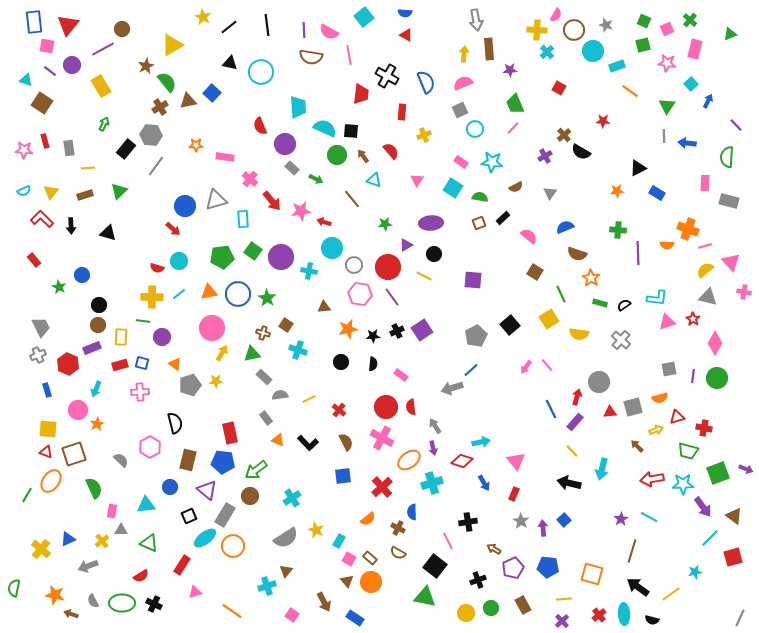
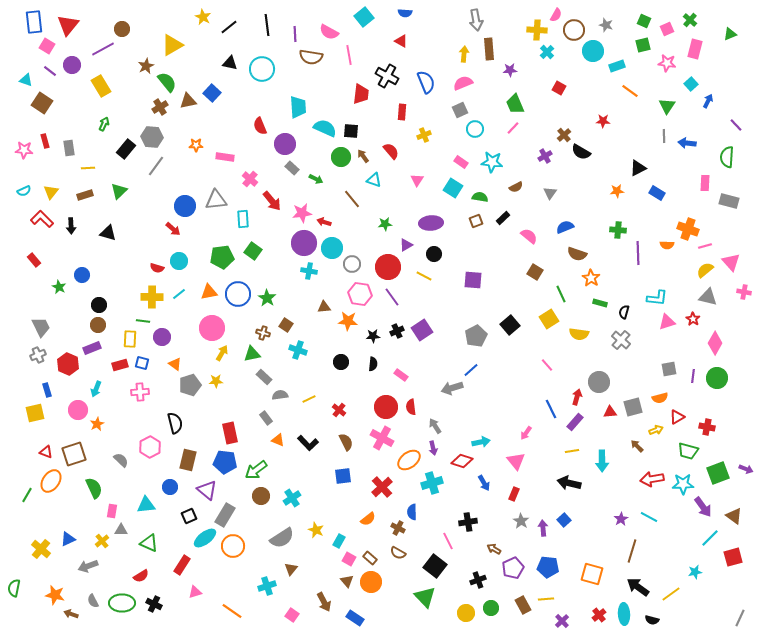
purple line at (304, 30): moved 9 px left, 4 px down
red triangle at (406, 35): moved 5 px left, 6 px down
pink square at (47, 46): rotated 21 degrees clockwise
cyan circle at (261, 72): moved 1 px right, 3 px up
gray hexagon at (151, 135): moved 1 px right, 2 px down
green circle at (337, 155): moved 4 px right, 2 px down
gray triangle at (216, 200): rotated 10 degrees clockwise
pink star at (301, 211): moved 1 px right, 2 px down
brown square at (479, 223): moved 3 px left, 2 px up
purple circle at (281, 257): moved 23 px right, 14 px up
gray circle at (354, 265): moved 2 px left, 1 px up
black semicircle at (624, 305): moved 7 px down; rotated 40 degrees counterclockwise
orange star at (348, 329): moved 8 px up; rotated 18 degrees clockwise
yellow rectangle at (121, 337): moved 9 px right, 2 px down
pink arrow at (526, 367): moved 66 px down
red triangle at (677, 417): rotated 14 degrees counterclockwise
red cross at (704, 428): moved 3 px right, 1 px up
yellow square at (48, 429): moved 13 px left, 16 px up; rotated 18 degrees counterclockwise
yellow line at (572, 451): rotated 56 degrees counterclockwise
blue pentagon at (223, 462): moved 2 px right
cyan arrow at (602, 469): moved 8 px up; rotated 15 degrees counterclockwise
brown circle at (250, 496): moved 11 px right
gray semicircle at (286, 538): moved 4 px left
brown triangle at (286, 571): moved 5 px right, 2 px up
green triangle at (425, 597): rotated 35 degrees clockwise
yellow line at (564, 599): moved 18 px left
